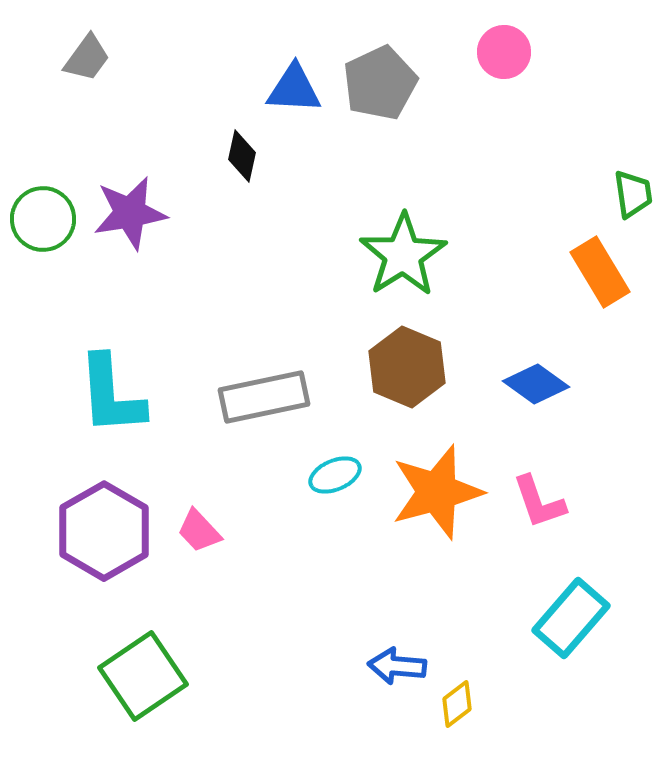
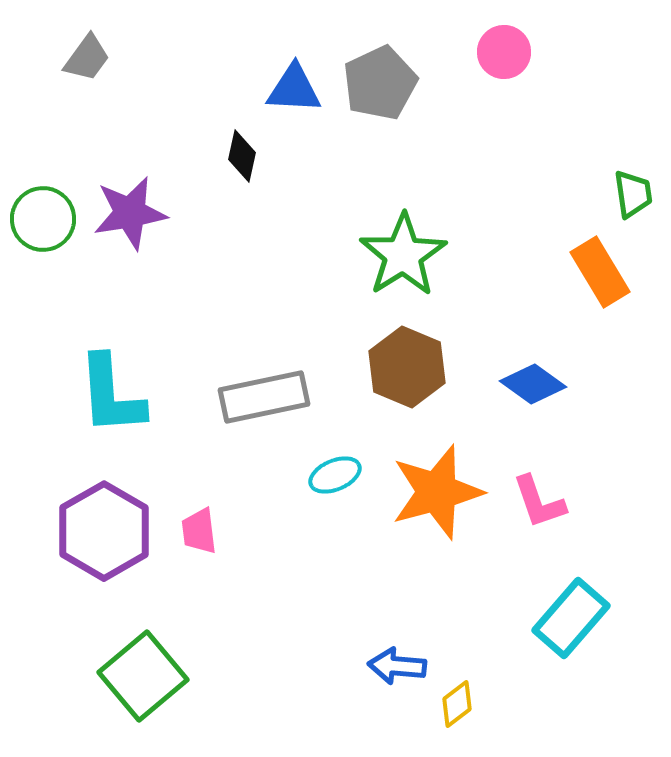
blue diamond: moved 3 px left
pink trapezoid: rotated 36 degrees clockwise
green square: rotated 6 degrees counterclockwise
